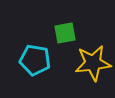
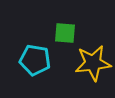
green square: rotated 15 degrees clockwise
